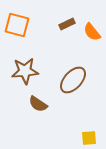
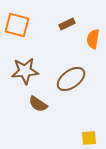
orange semicircle: moved 1 px right, 7 px down; rotated 48 degrees clockwise
brown ellipse: moved 2 px left, 1 px up; rotated 12 degrees clockwise
